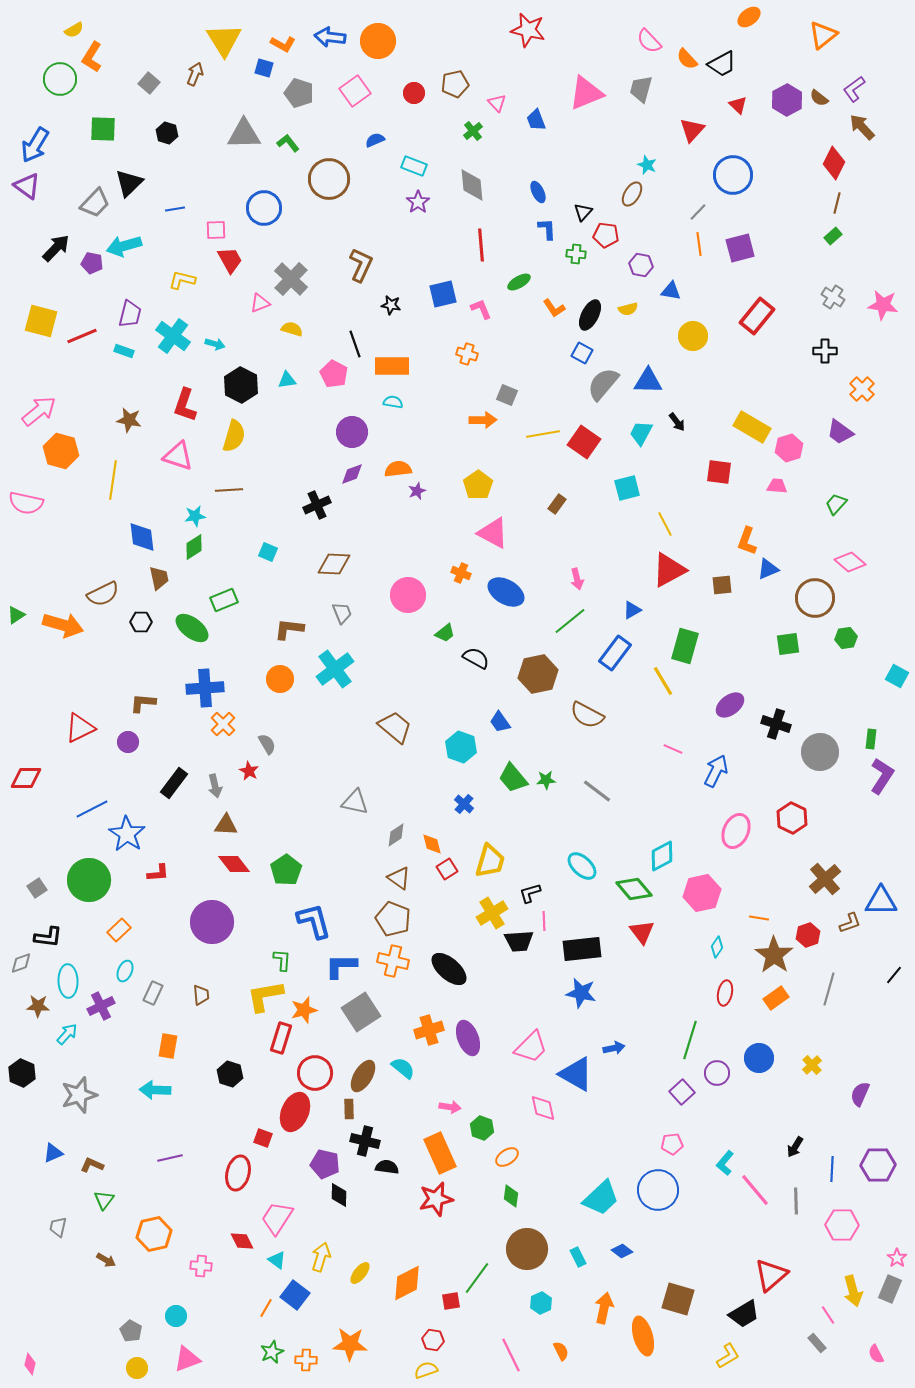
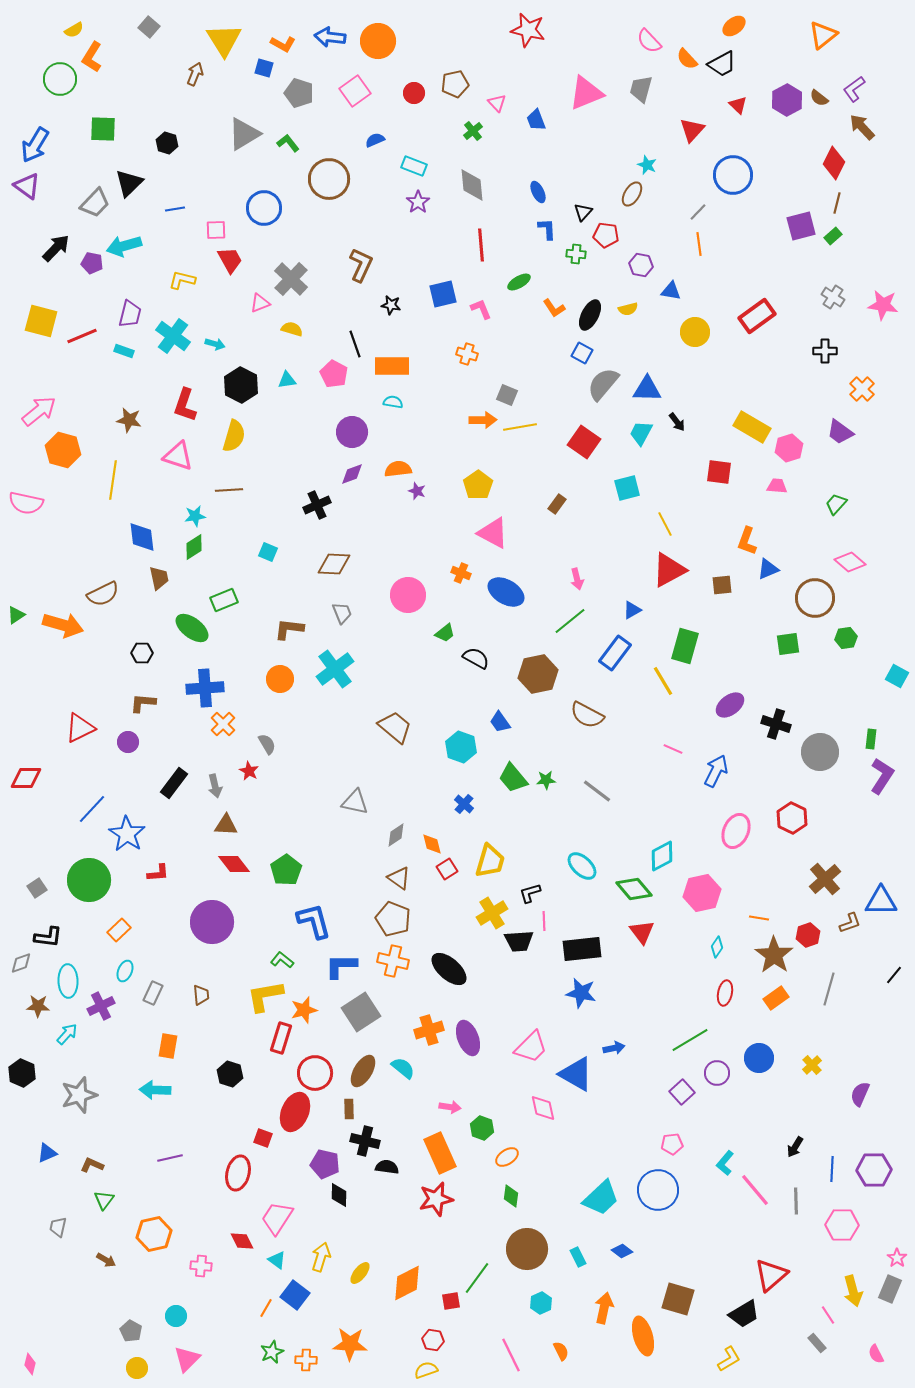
orange ellipse at (749, 17): moved 15 px left, 9 px down
gray square at (149, 83): moved 56 px up
black hexagon at (167, 133): moved 10 px down
gray triangle at (244, 134): rotated 30 degrees counterclockwise
purple square at (740, 248): moved 61 px right, 22 px up
red rectangle at (757, 316): rotated 15 degrees clockwise
yellow circle at (693, 336): moved 2 px right, 4 px up
blue triangle at (648, 381): moved 1 px left, 8 px down
yellow line at (543, 434): moved 23 px left, 7 px up
orange hexagon at (61, 451): moved 2 px right, 1 px up
purple star at (417, 491): rotated 30 degrees counterclockwise
black hexagon at (141, 622): moved 1 px right, 31 px down
blue line at (92, 809): rotated 20 degrees counterclockwise
green L-shape at (282, 960): rotated 55 degrees counterclockwise
green line at (690, 1040): rotated 42 degrees clockwise
brown ellipse at (363, 1076): moved 5 px up
blue triangle at (53, 1153): moved 6 px left
purple hexagon at (878, 1165): moved 4 px left, 5 px down
yellow L-shape at (728, 1356): moved 1 px right, 3 px down
pink triangle at (187, 1359): rotated 24 degrees counterclockwise
